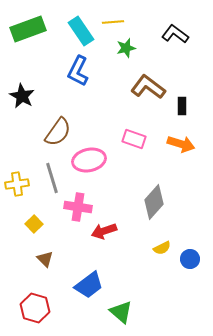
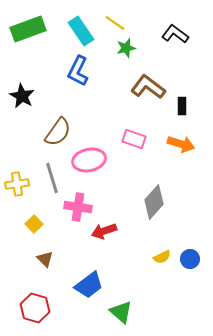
yellow line: moved 2 px right, 1 px down; rotated 40 degrees clockwise
yellow semicircle: moved 9 px down
